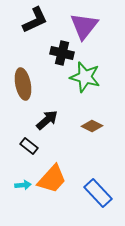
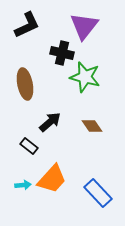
black L-shape: moved 8 px left, 5 px down
brown ellipse: moved 2 px right
black arrow: moved 3 px right, 2 px down
brown diamond: rotated 30 degrees clockwise
